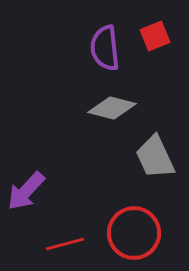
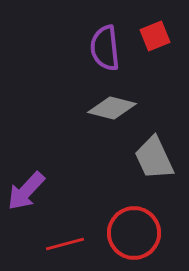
gray trapezoid: moved 1 px left, 1 px down
